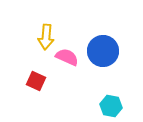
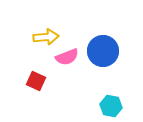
yellow arrow: rotated 100 degrees counterclockwise
pink semicircle: rotated 135 degrees clockwise
